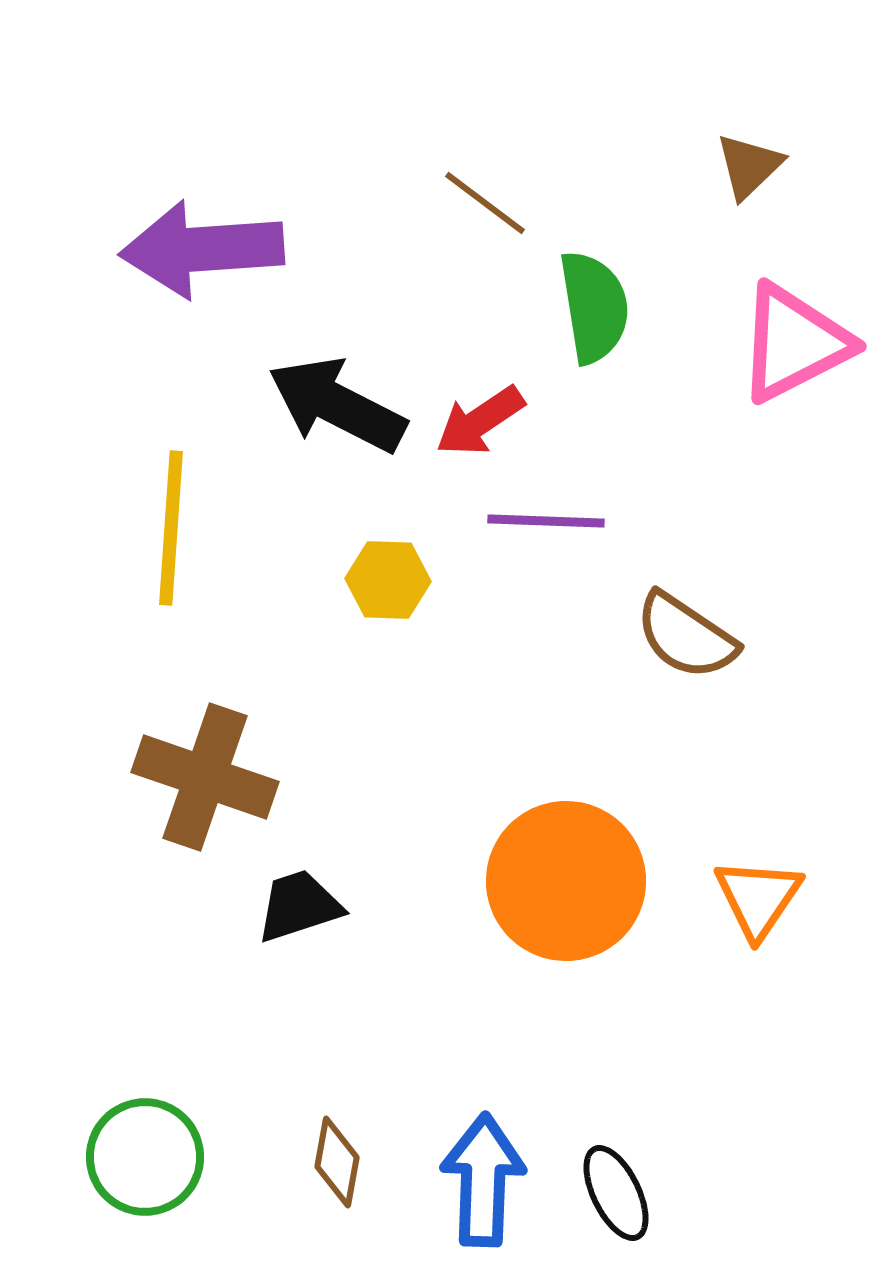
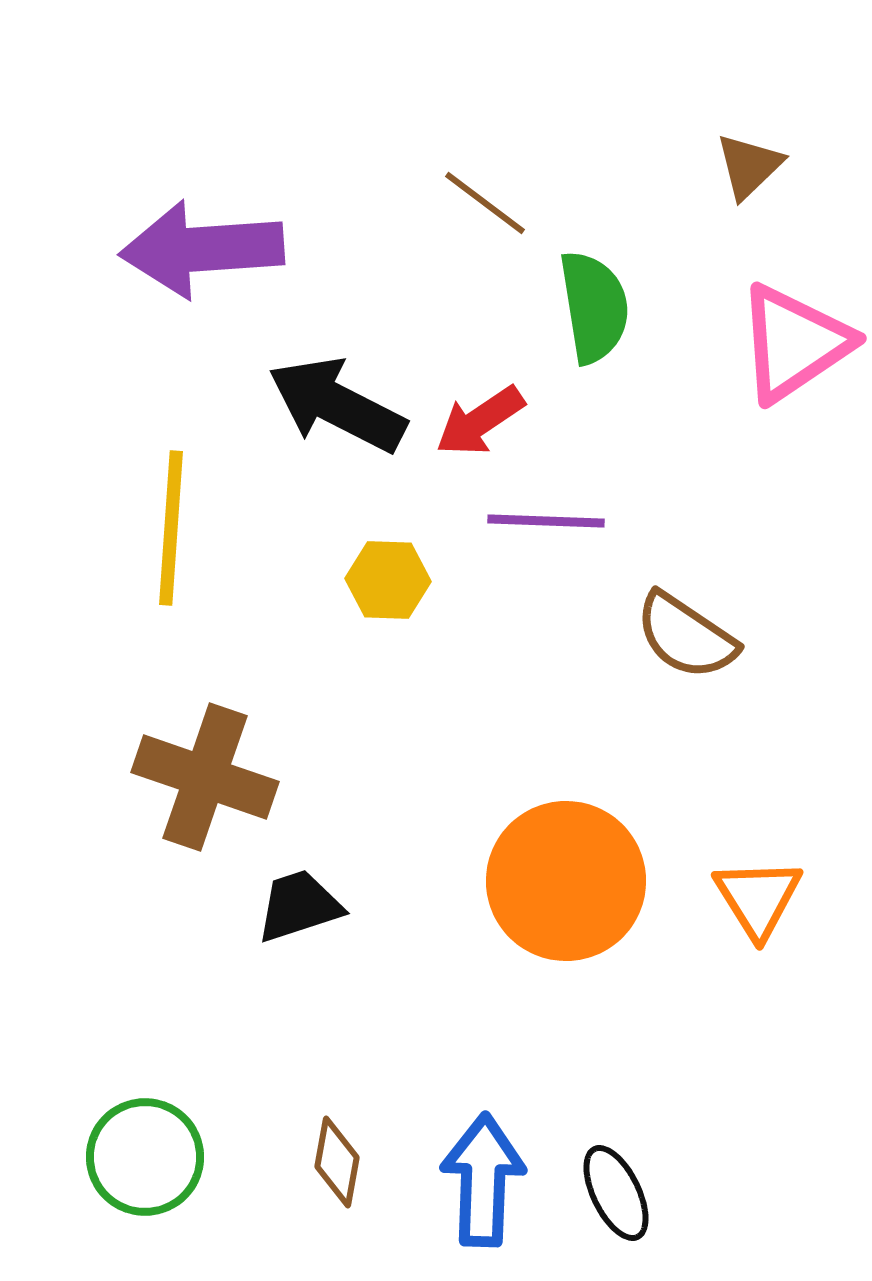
pink triangle: rotated 7 degrees counterclockwise
orange triangle: rotated 6 degrees counterclockwise
